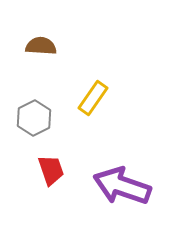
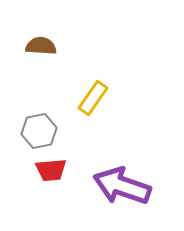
gray hexagon: moved 5 px right, 13 px down; rotated 16 degrees clockwise
red trapezoid: rotated 104 degrees clockwise
